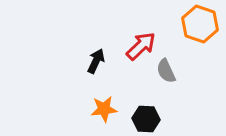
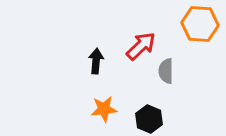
orange hexagon: rotated 15 degrees counterclockwise
black arrow: rotated 20 degrees counterclockwise
gray semicircle: rotated 25 degrees clockwise
black hexagon: moved 3 px right; rotated 20 degrees clockwise
